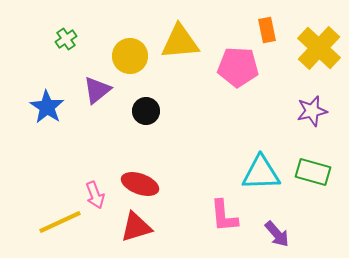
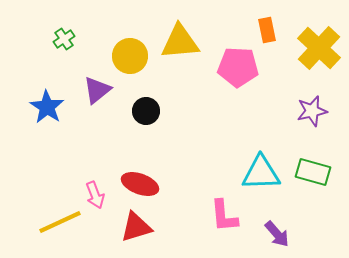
green cross: moved 2 px left
